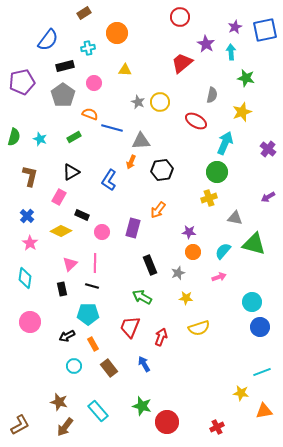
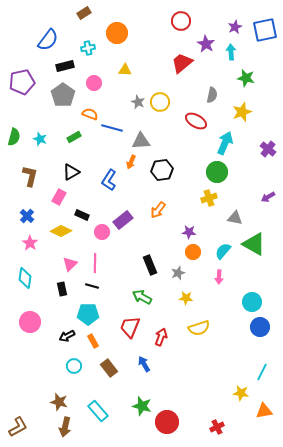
red circle at (180, 17): moved 1 px right, 4 px down
purple rectangle at (133, 228): moved 10 px left, 8 px up; rotated 36 degrees clockwise
green triangle at (254, 244): rotated 15 degrees clockwise
pink arrow at (219, 277): rotated 112 degrees clockwise
orange rectangle at (93, 344): moved 3 px up
cyan line at (262, 372): rotated 42 degrees counterclockwise
brown L-shape at (20, 425): moved 2 px left, 2 px down
brown arrow at (65, 427): rotated 24 degrees counterclockwise
